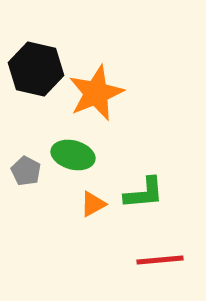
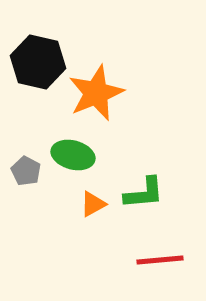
black hexagon: moved 2 px right, 7 px up
